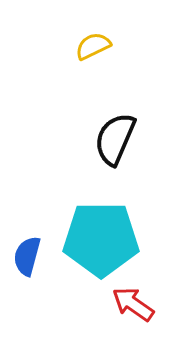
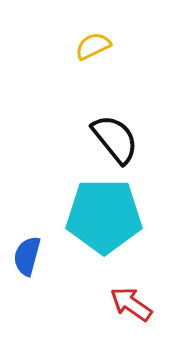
black semicircle: rotated 118 degrees clockwise
cyan pentagon: moved 3 px right, 23 px up
red arrow: moved 2 px left
